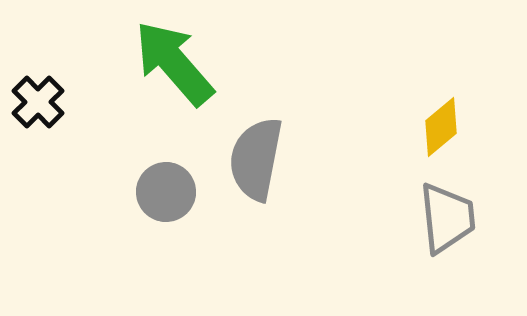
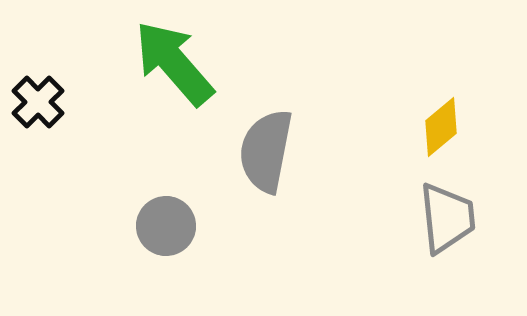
gray semicircle: moved 10 px right, 8 px up
gray circle: moved 34 px down
